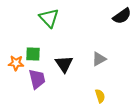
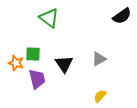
green triangle: rotated 10 degrees counterclockwise
orange star: rotated 14 degrees clockwise
yellow semicircle: rotated 120 degrees counterclockwise
